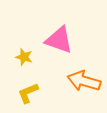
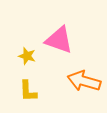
yellow star: moved 3 px right, 1 px up
yellow L-shape: moved 2 px up; rotated 70 degrees counterclockwise
